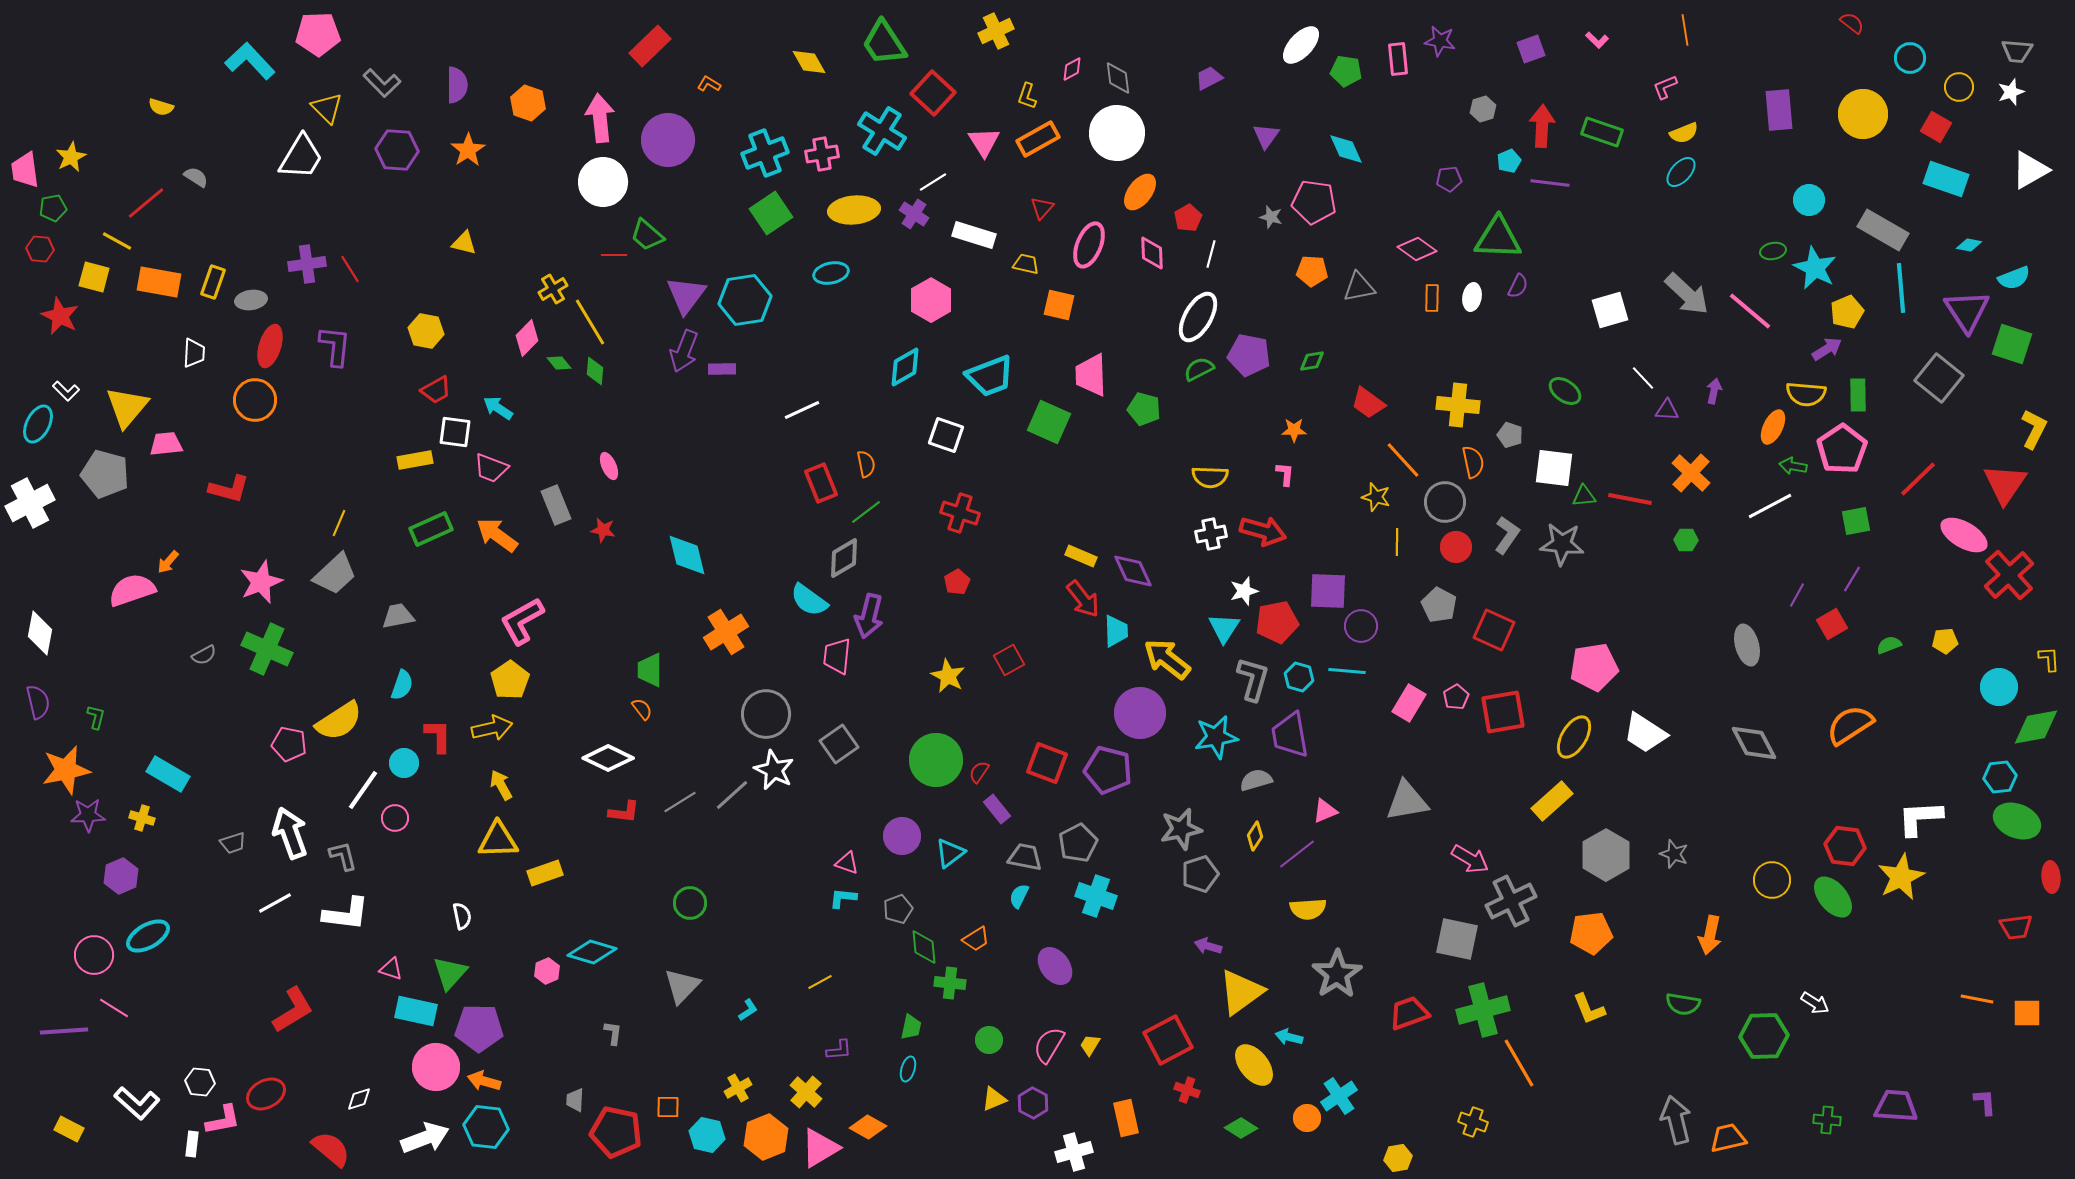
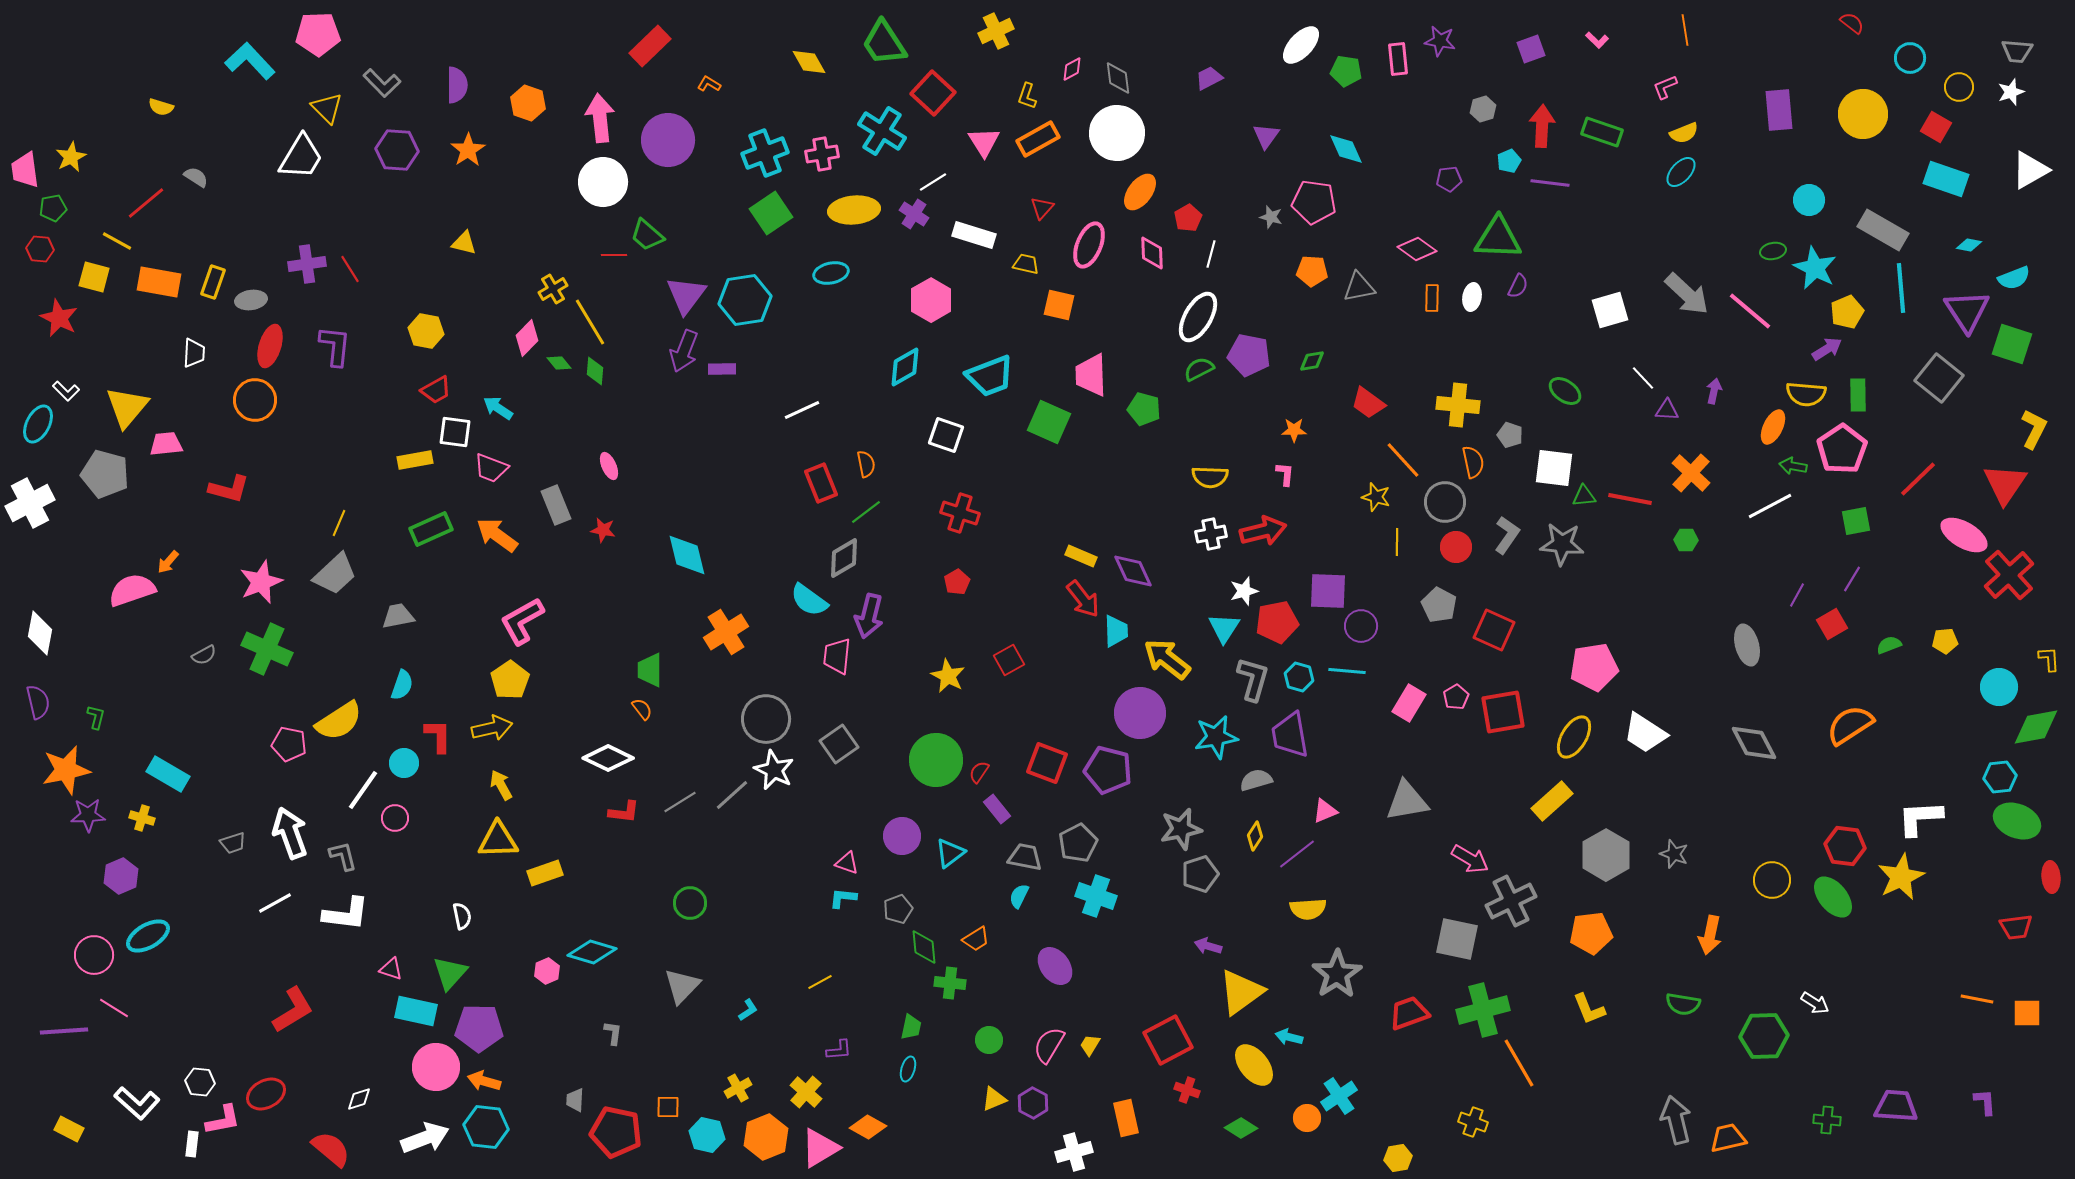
red star at (60, 316): moved 1 px left, 2 px down
red arrow at (1263, 531): rotated 30 degrees counterclockwise
gray circle at (766, 714): moved 5 px down
